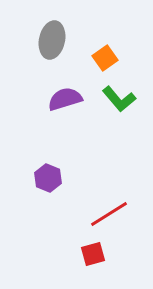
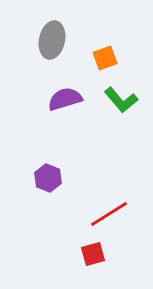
orange square: rotated 15 degrees clockwise
green L-shape: moved 2 px right, 1 px down
